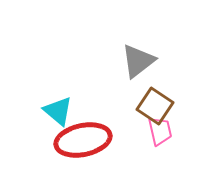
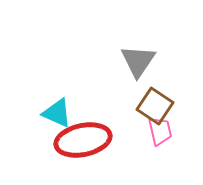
gray triangle: rotated 18 degrees counterclockwise
cyan triangle: moved 1 px left, 2 px down; rotated 16 degrees counterclockwise
